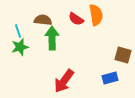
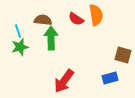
green arrow: moved 1 px left
